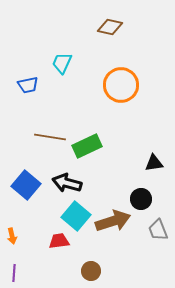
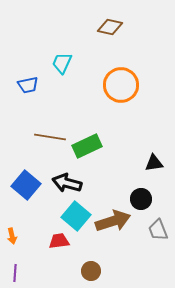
purple line: moved 1 px right
